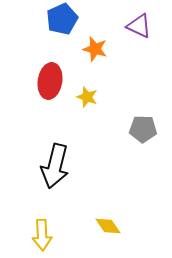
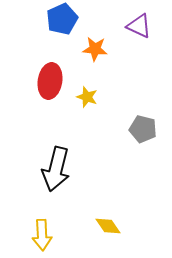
orange star: rotated 10 degrees counterclockwise
gray pentagon: rotated 12 degrees clockwise
black arrow: moved 1 px right, 3 px down
